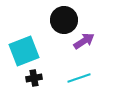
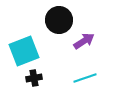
black circle: moved 5 px left
cyan line: moved 6 px right
